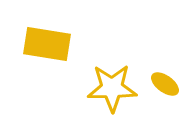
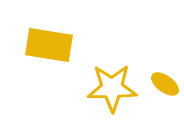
yellow rectangle: moved 2 px right, 1 px down
